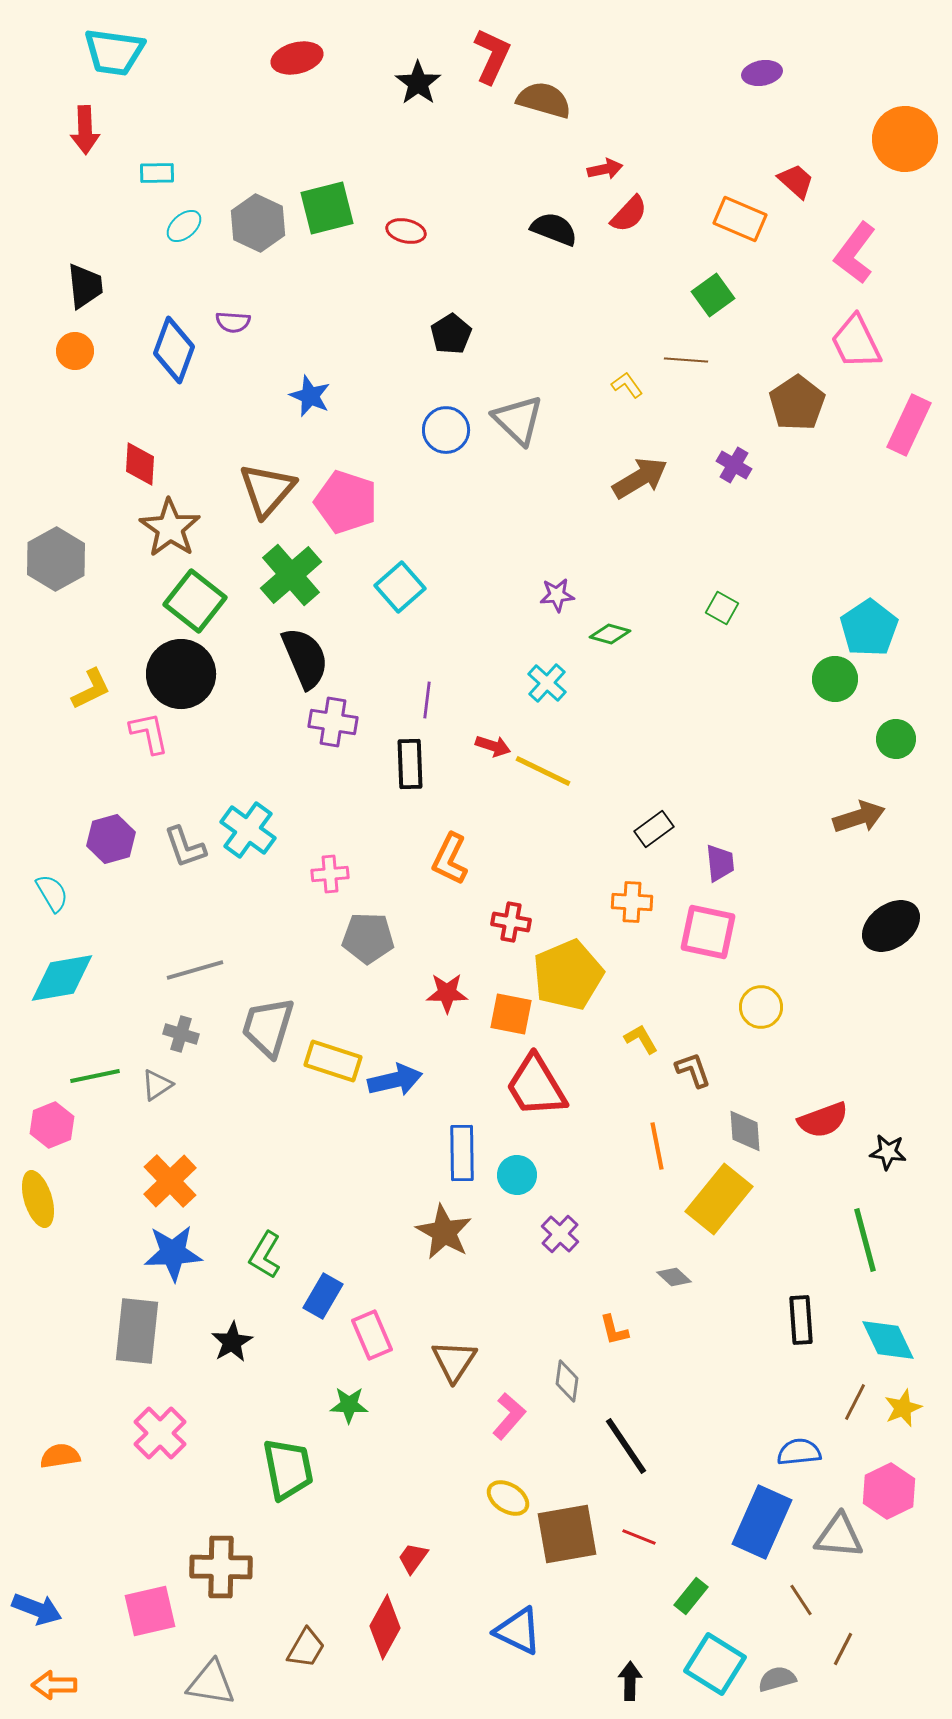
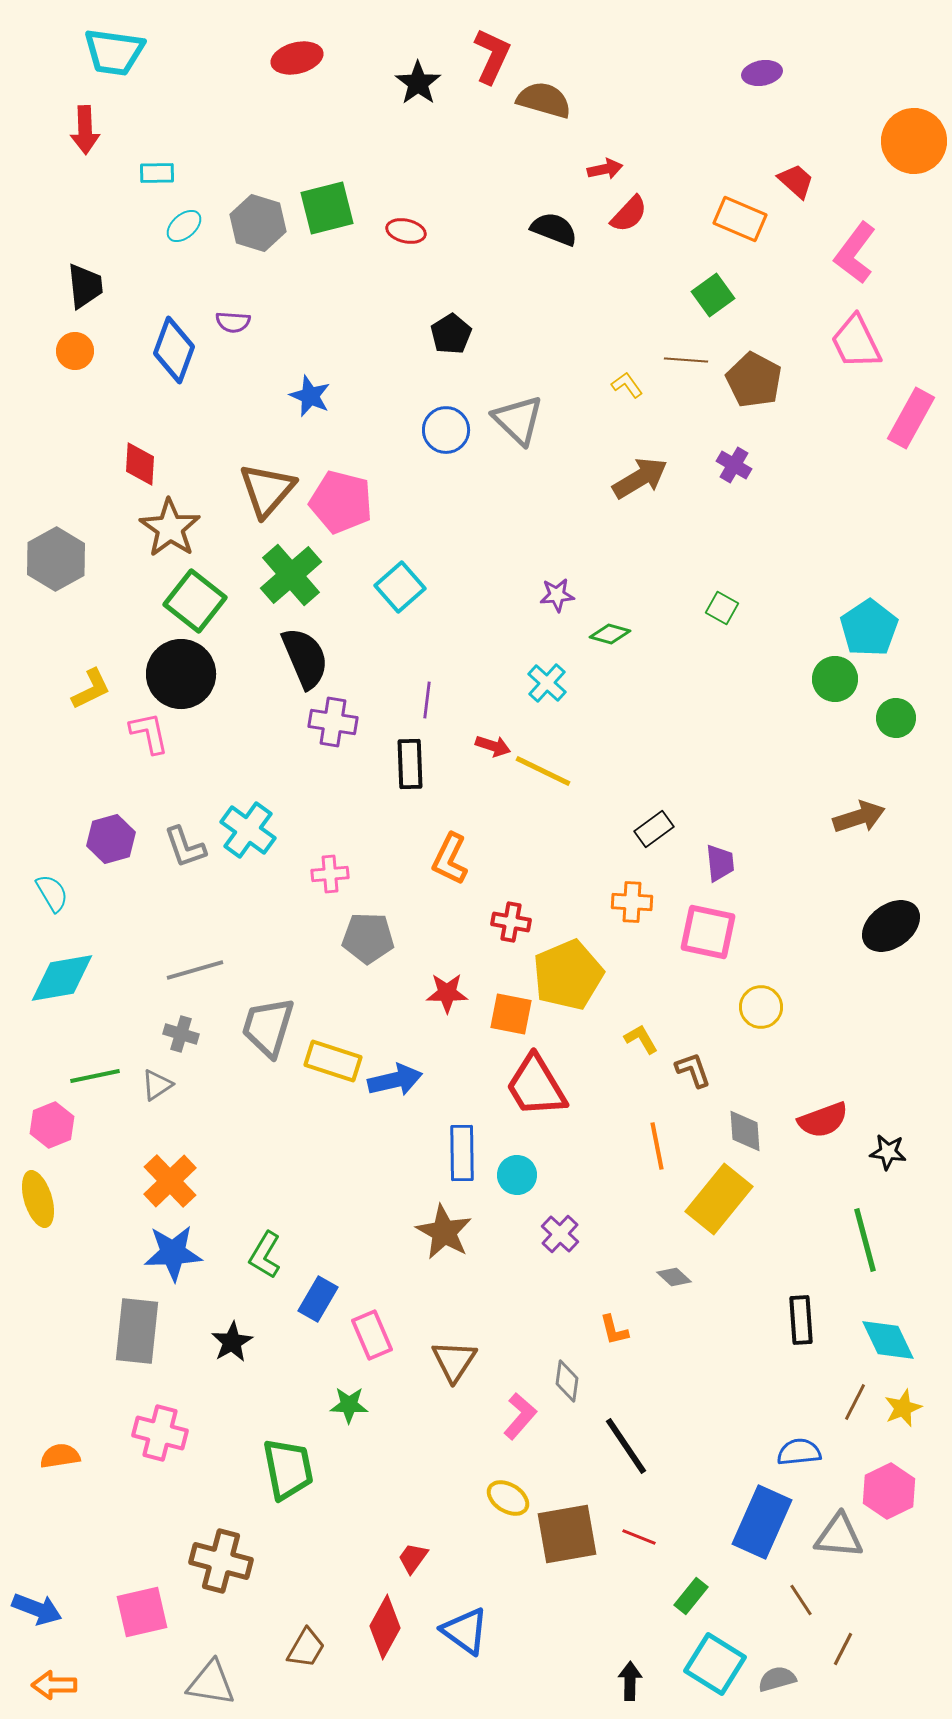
orange circle at (905, 139): moved 9 px right, 2 px down
gray hexagon at (258, 223): rotated 8 degrees counterclockwise
brown pentagon at (797, 403): moved 43 px left, 23 px up; rotated 10 degrees counterclockwise
pink rectangle at (909, 425): moved 2 px right, 7 px up; rotated 4 degrees clockwise
pink pentagon at (346, 502): moved 5 px left; rotated 4 degrees counterclockwise
green circle at (896, 739): moved 21 px up
blue rectangle at (323, 1296): moved 5 px left, 3 px down
pink L-shape at (509, 1416): moved 11 px right
pink cross at (160, 1433): rotated 30 degrees counterclockwise
brown cross at (221, 1567): moved 6 px up; rotated 14 degrees clockwise
pink square at (150, 1611): moved 8 px left, 1 px down
blue triangle at (518, 1631): moved 53 px left; rotated 10 degrees clockwise
